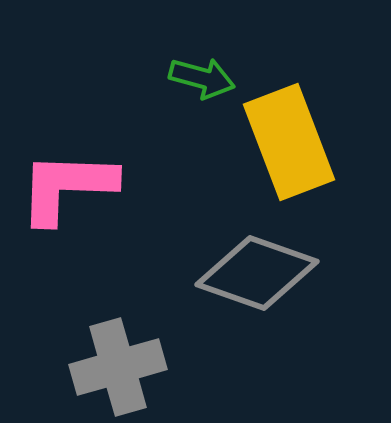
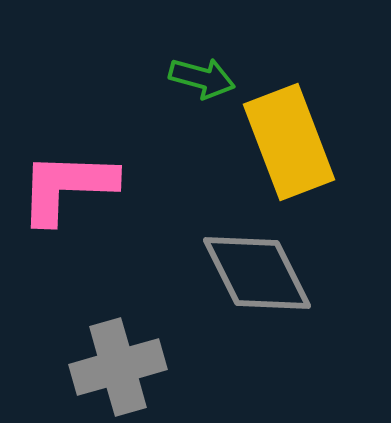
gray diamond: rotated 44 degrees clockwise
